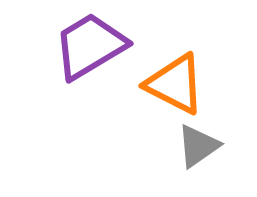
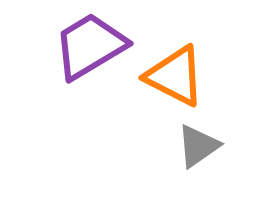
orange triangle: moved 8 px up
